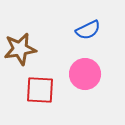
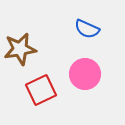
blue semicircle: moved 1 px left, 1 px up; rotated 50 degrees clockwise
red square: moved 1 px right; rotated 28 degrees counterclockwise
